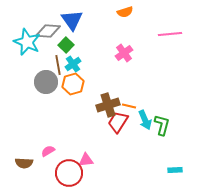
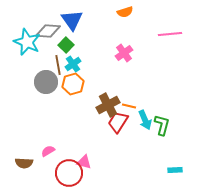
brown cross: rotated 10 degrees counterclockwise
pink triangle: moved 2 px left, 2 px down; rotated 21 degrees clockwise
